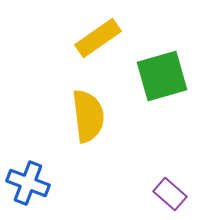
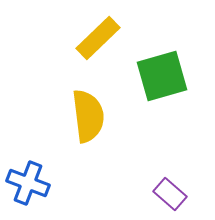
yellow rectangle: rotated 9 degrees counterclockwise
